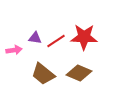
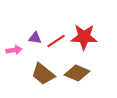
brown diamond: moved 2 px left
